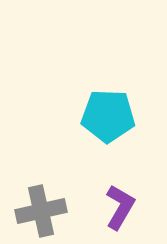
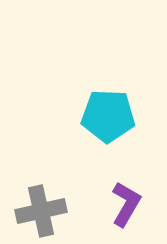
purple L-shape: moved 6 px right, 3 px up
